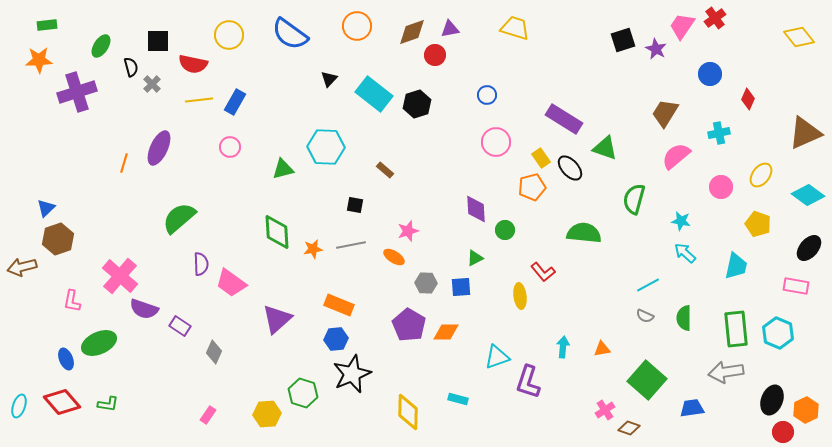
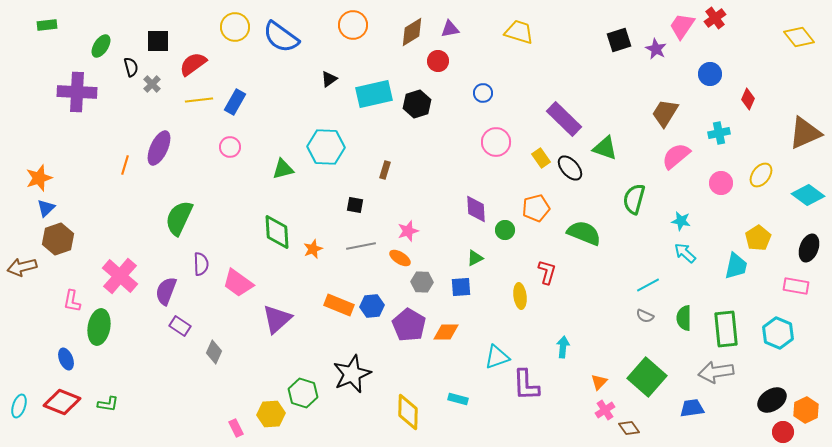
orange circle at (357, 26): moved 4 px left, 1 px up
yellow trapezoid at (515, 28): moved 4 px right, 4 px down
brown diamond at (412, 32): rotated 12 degrees counterclockwise
blue semicircle at (290, 34): moved 9 px left, 3 px down
yellow circle at (229, 35): moved 6 px right, 8 px up
black square at (623, 40): moved 4 px left
red circle at (435, 55): moved 3 px right, 6 px down
orange star at (39, 60): moved 118 px down; rotated 16 degrees counterclockwise
red semicircle at (193, 64): rotated 132 degrees clockwise
black triangle at (329, 79): rotated 12 degrees clockwise
purple cross at (77, 92): rotated 21 degrees clockwise
cyan rectangle at (374, 94): rotated 51 degrees counterclockwise
blue circle at (487, 95): moved 4 px left, 2 px up
purple rectangle at (564, 119): rotated 12 degrees clockwise
orange line at (124, 163): moved 1 px right, 2 px down
brown rectangle at (385, 170): rotated 66 degrees clockwise
orange pentagon at (532, 187): moved 4 px right, 21 px down
pink circle at (721, 187): moved 4 px up
green semicircle at (179, 218): rotated 24 degrees counterclockwise
yellow pentagon at (758, 224): moved 14 px down; rotated 20 degrees clockwise
green semicircle at (584, 233): rotated 16 degrees clockwise
gray line at (351, 245): moved 10 px right, 1 px down
black ellipse at (809, 248): rotated 20 degrees counterclockwise
orange star at (313, 249): rotated 12 degrees counterclockwise
orange ellipse at (394, 257): moved 6 px right, 1 px down
red L-shape at (543, 272): moved 4 px right; rotated 125 degrees counterclockwise
pink trapezoid at (231, 283): moved 7 px right
gray hexagon at (426, 283): moved 4 px left, 1 px up
purple semicircle at (144, 309): moved 22 px right, 18 px up; rotated 92 degrees clockwise
green rectangle at (736, 329): moved 10 px left
blue hexagon at (336, 339): moved 36 px right, 33 px up
green ellipse at (99, 343): moved 16 px up; rotated 56 degrees counterclockwise
orange triangle at (602, 349): moved 3 px left, 33 px down; rotated 36 degrees counterclockwise
gray arrow at (726, 372): moved 10 px left
green square at (647, 380): moved 3 px up
purple L-shape at (528, 382): moved 2 px left, 3 px down; rotated 20 degrees counterclockwise
black ellipse at (772, 400): rotated 36 degrees clockwise
red diamond at (62, 402): rotated 27 degrees counterclockwise
yellow hexagon at (267, 414): moved 4 px right
pink rectangle at (208, 415): moved 28 px right, 13 px down; rotated 60 degrees counterclockwise
brown diamond at (629, 428): rotated 35 degrees clockwise
